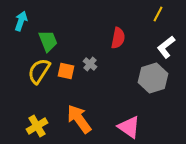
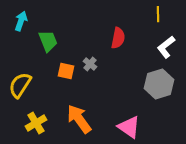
yellow line: rotated 28 degrees counterclockwise
yellow semicircle: moved 19 px left, 14 px down
gray hexagon: moved 6 px right, 6 px down
yellow cross: moved 1 px left, 3 px up
